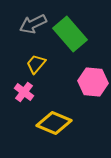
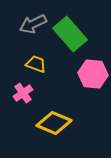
yellow trapezoid: rotated 70 degrees clockwise
pink hexagon: moved 8 px up
pink cross: moved 1 px left, 1 px down; rotated 18 degrees clockwise
